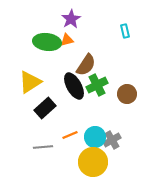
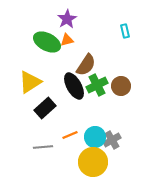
purple star: moved 4 px left
green ellipse: rotated 20 degrees clockwise
brown circle: moved 6 px left, 8 px up
